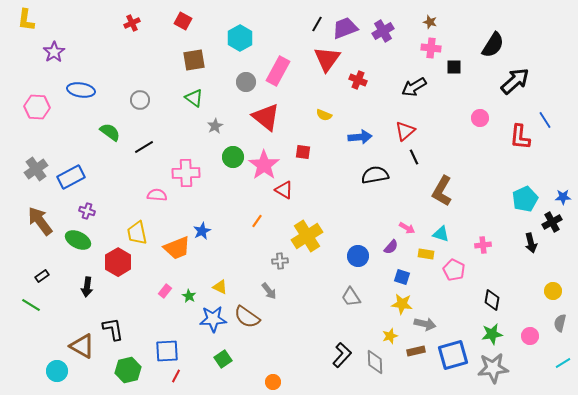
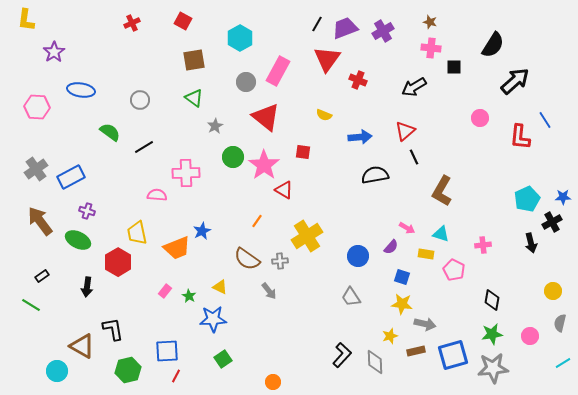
cyan pentagon at (525, 199): moved 2 px right
brown semicircle at (247, 317): moved 58 px up
